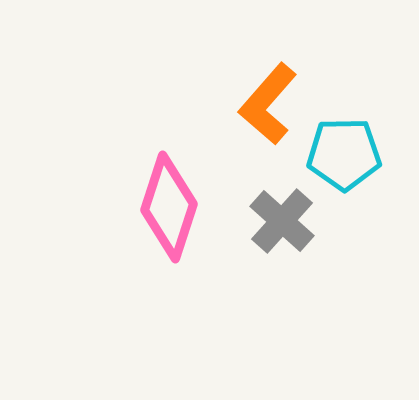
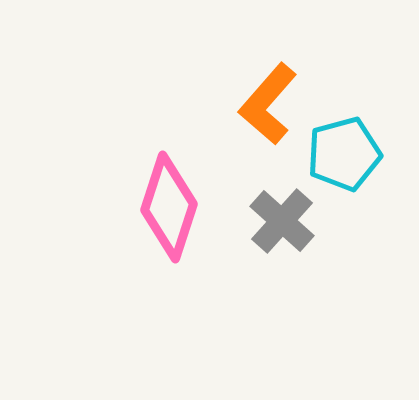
cyan pentagon: rotated 14 degrees counterclockwise
